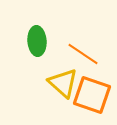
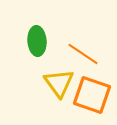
yellow triangle: moved 4 px left; rotated 12 degrees clockwise
